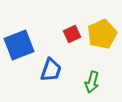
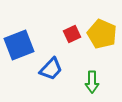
yellow pentagon: rotated 24 degrees counterclockwise
blue trapezoid: moved 1 px up; rotated 25 degrees clockwise
green arrow: rotated 15 degrees counterclockwise
